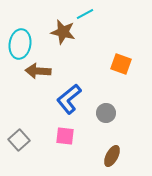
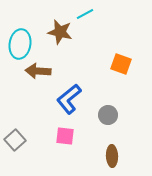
brown star: moved 3 px left
gray circle: moved 2 px right, 2 px down
gray square: moved 4 px left
brown ellipse: rotated 30 degrees counterclockwise
